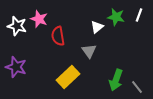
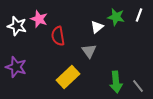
green arrow: moved 2 px down; rotated 25 degrees counterclockwise
gray line: moved 1 px right, 1 px up
